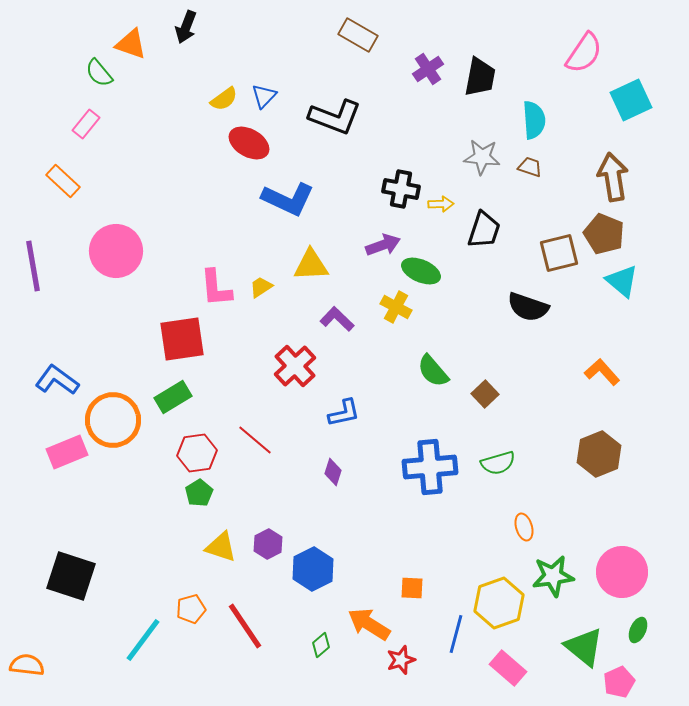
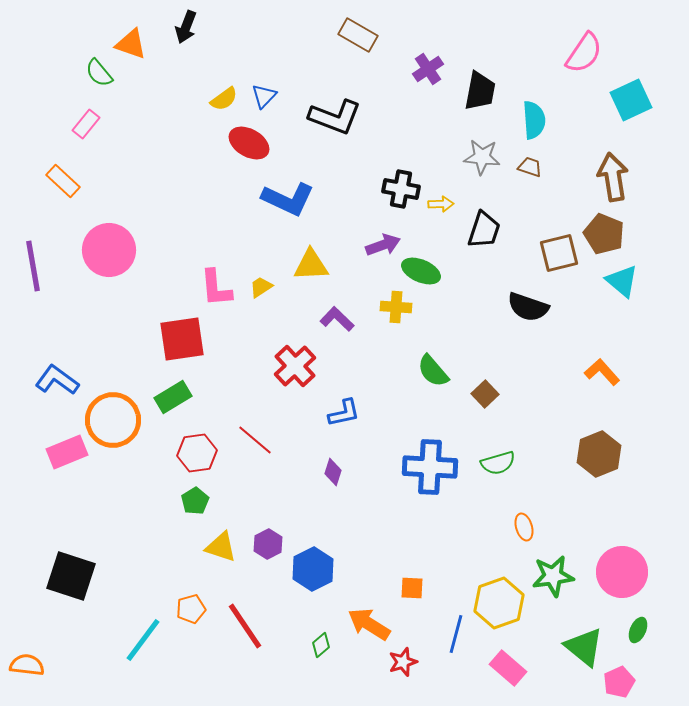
black trapezoid at (480, 77): moved 14 px down
pink circle at (116, 251): moved 7 px left, 1 px up
yellow cross at (396, 307): rotated 24 degrees counterclockwise
blue cross at (430, 467): rotated 8 degrees clockwise
green pentagon at (199, 493): moved 4 px left, 8 px down
red star at (401, 660): moved 2 px right, 2 px down
